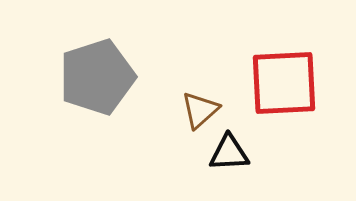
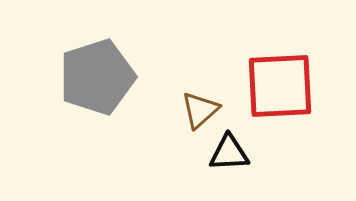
red square: moved 4 px left, 3 px down
